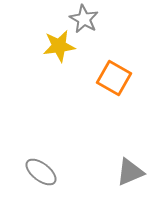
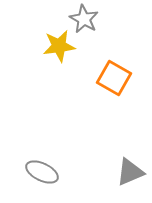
gray ellipse: moved 1 px right; rotated 12 degrees counterclockwise
